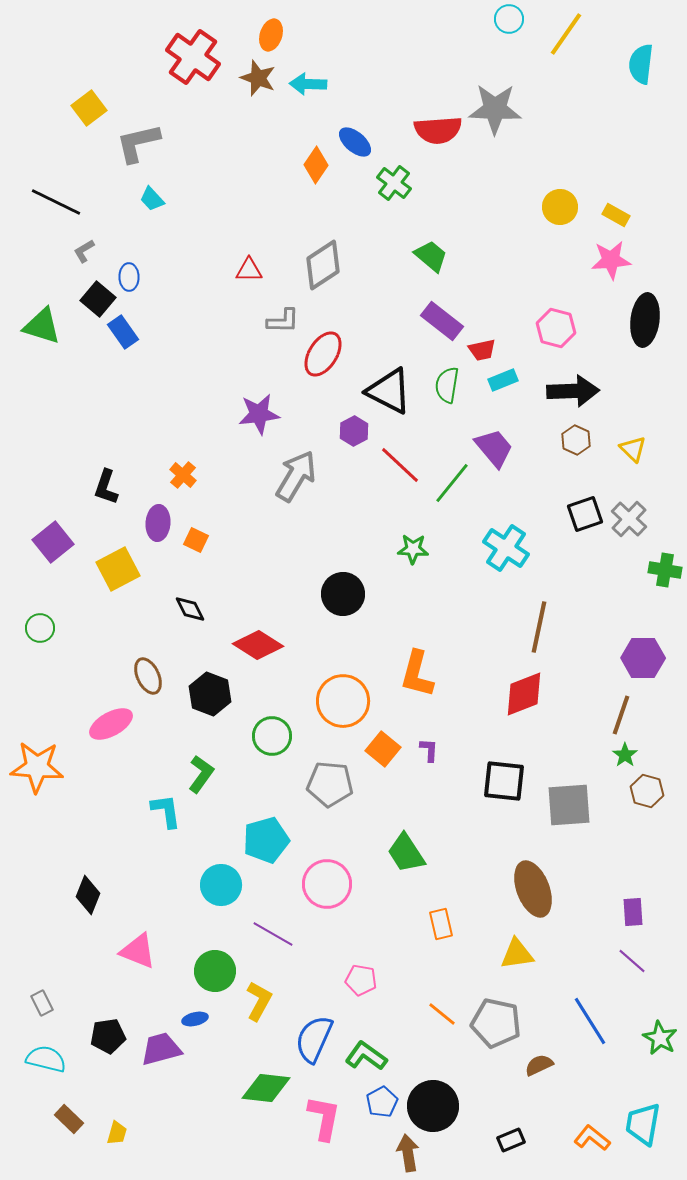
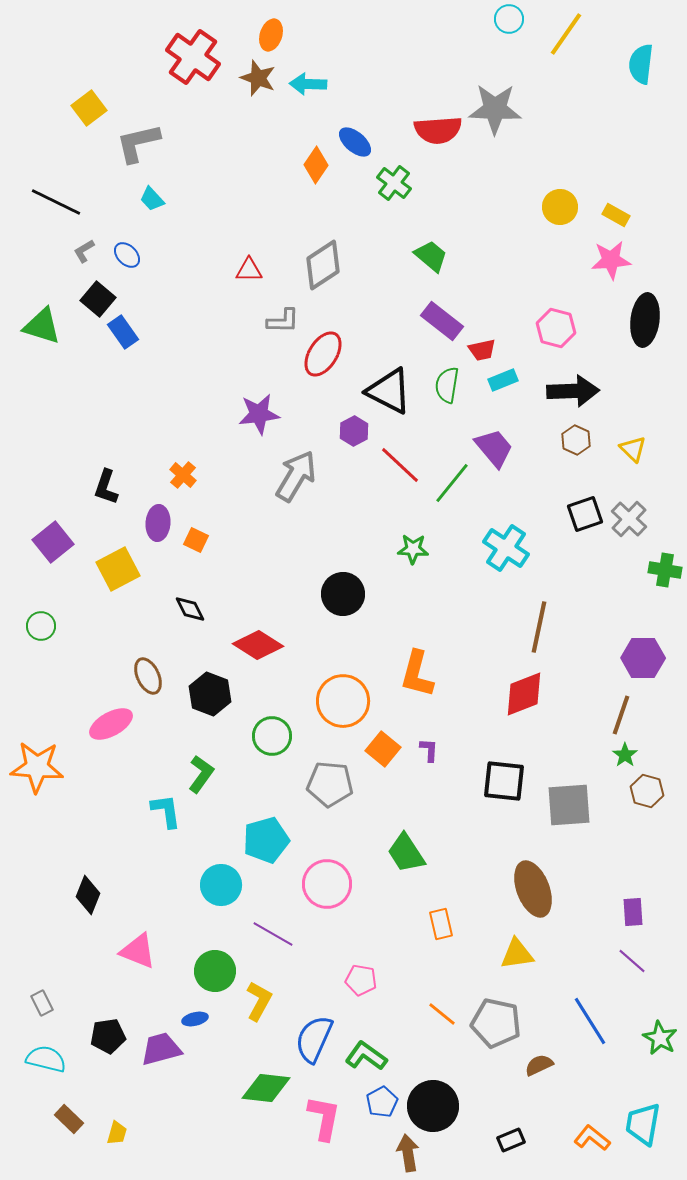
blue ellipse at (129, 277): moved 2 px left, 22 px up; rotated 44 degrees counterclockwise
green circle at (40, 628): moved 1 px right, 2 px up
